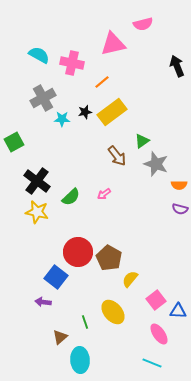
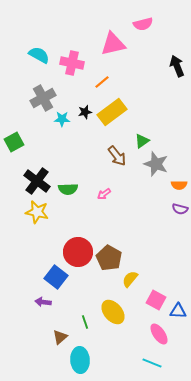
green semicircle: moved 3 px left, 8 px up; rotated 42 degrees clockwise
pink square: rotated 24 degrees counterclockwise
